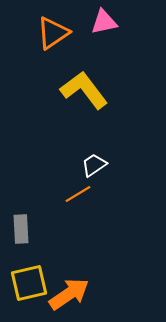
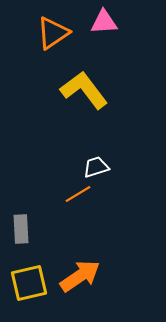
pink triangle: rotated 8 degrees clockwise
white trapezoid: moved 2 px right, 2 px down; rotated 16 degrees clockwise
orange arrow: moved 11 px right, 18 px up
